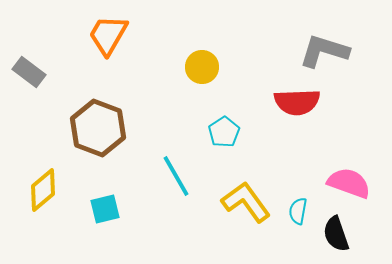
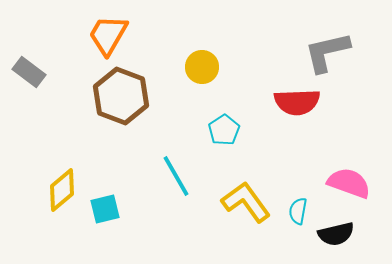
gray L-shape: moved 3 px right, 1 px down; rotated 30 degrees counterclockwise
brown hexagon: moved 23 px right, 32 px up
cyan pentagon: moved 2 px up
yellow diamond: moved 19 px right
black semicircle: rotated 84 degrees counterclockwise
